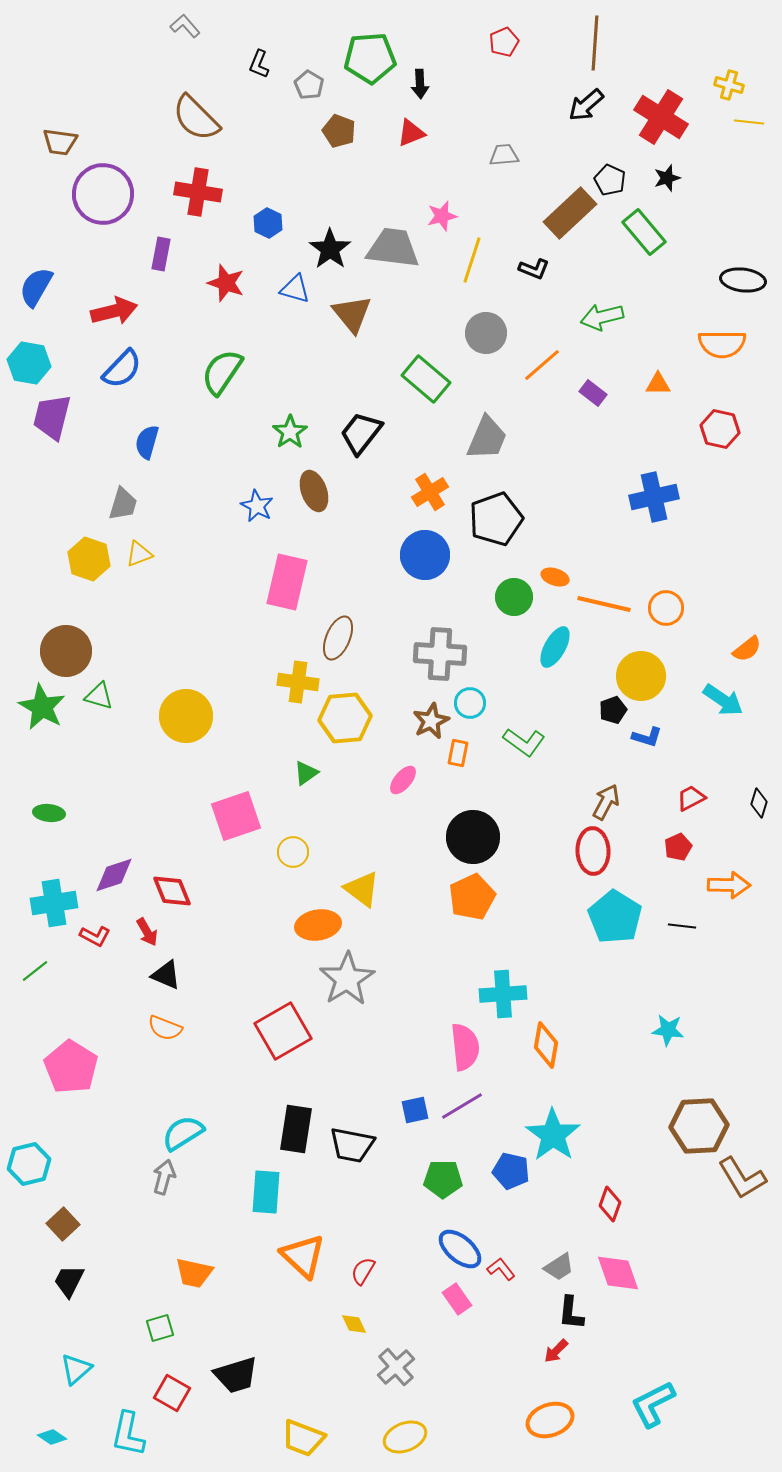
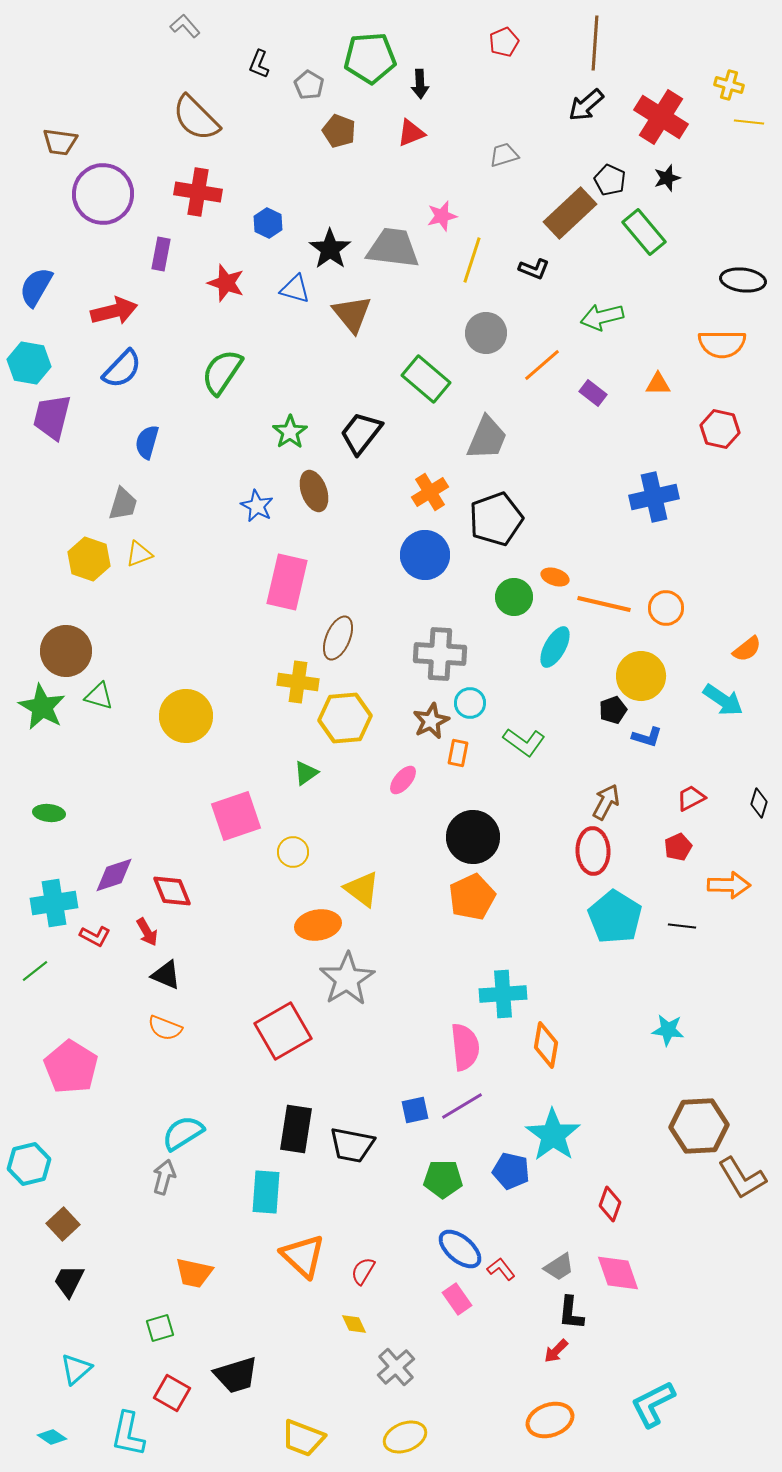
gray trapezoid at (504, 155): rotated 12 degrees counterclockwise
